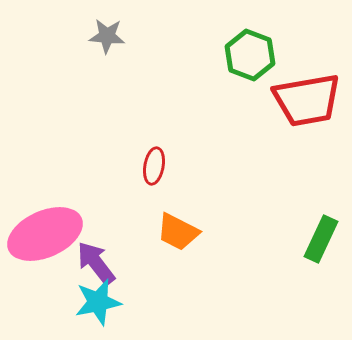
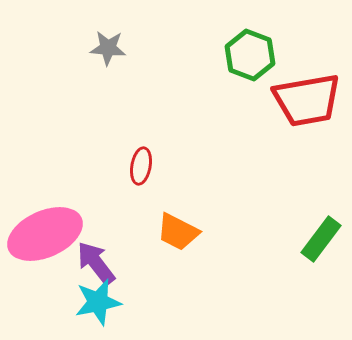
gray star: moved 1 px right, 12 px down
red ellipse: moved 13 px left
green rectangle: rotated 12 degrees clockwise
